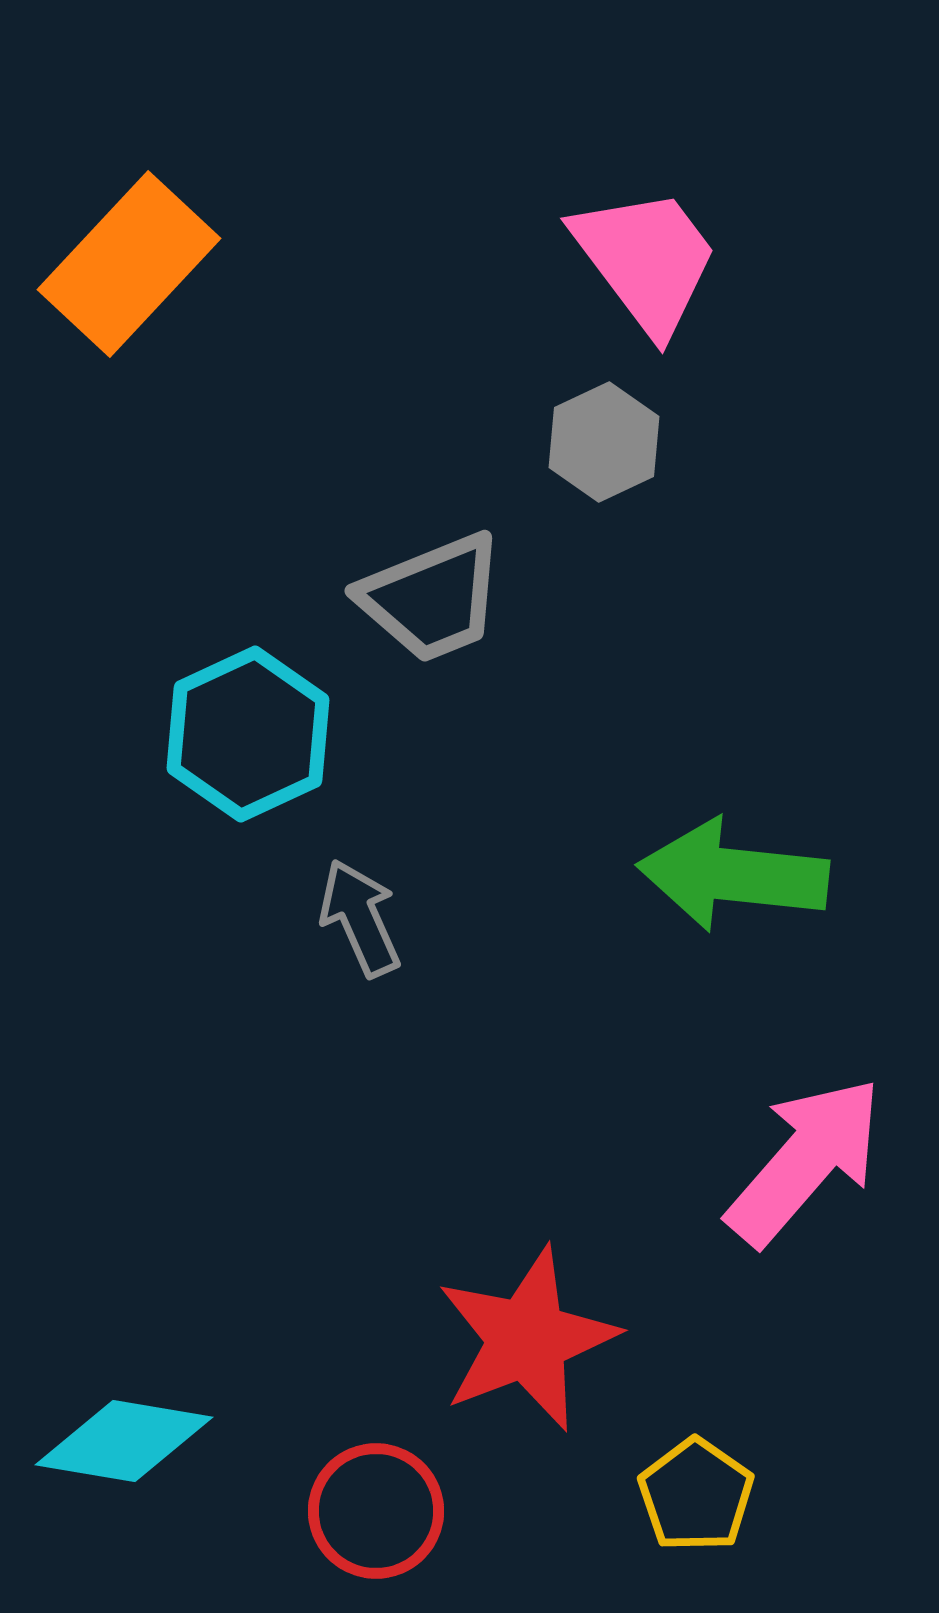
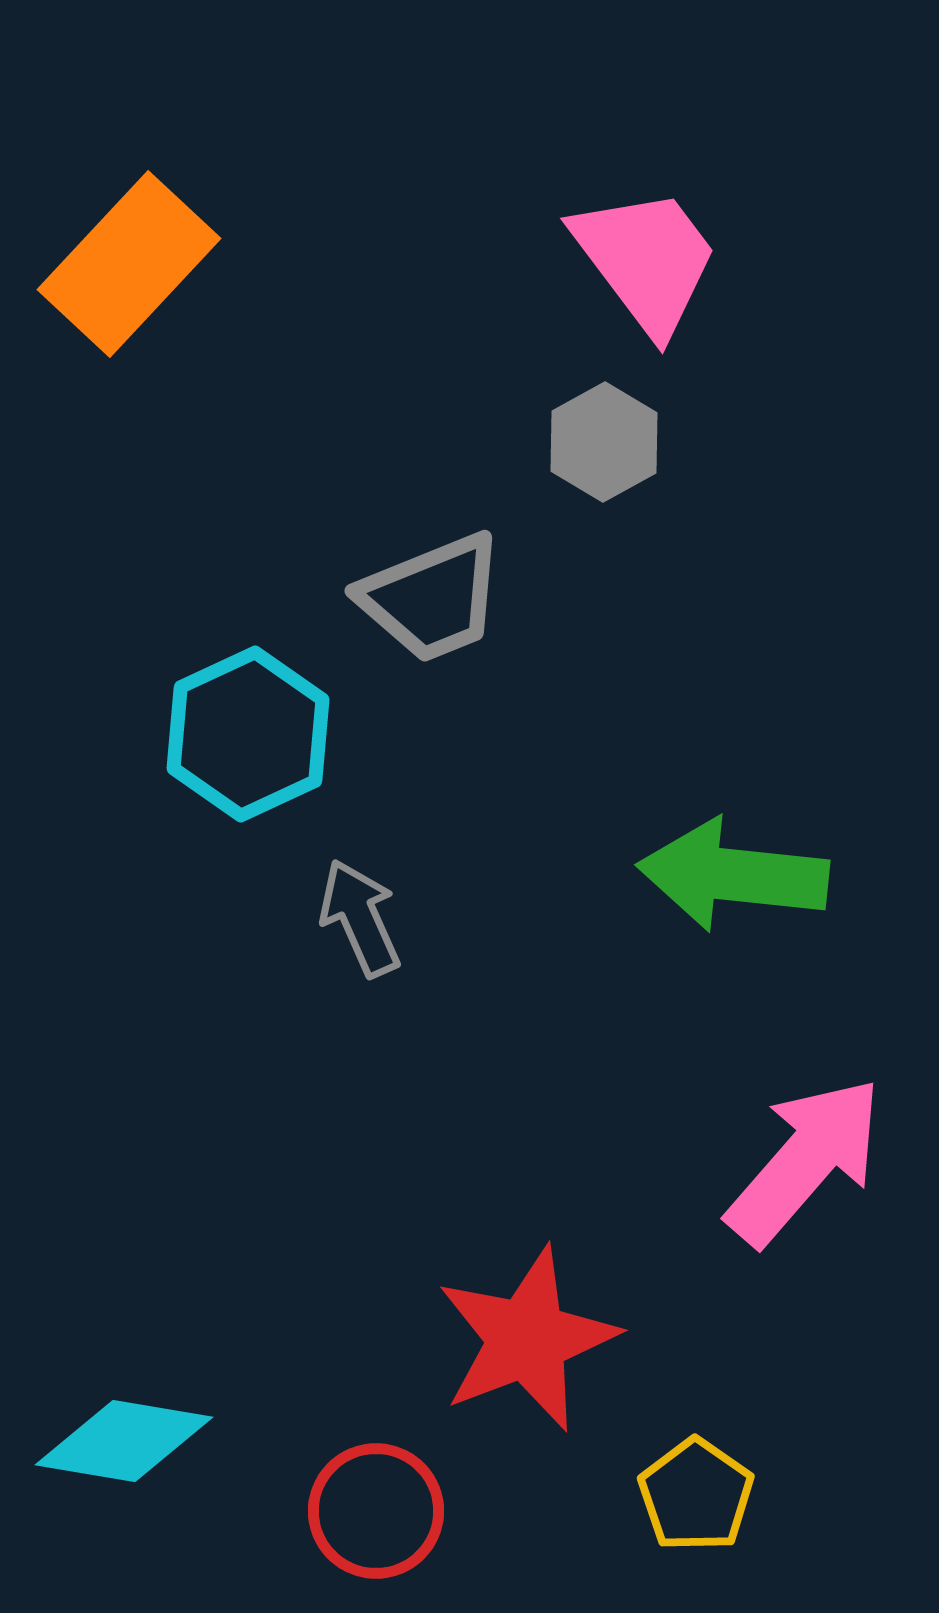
gray hexagon: rotated 4 degrees counterclockwise
